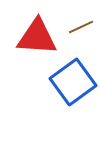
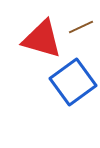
red triangle: moved 5 px right, 2 px down; rotated 12 degrees clockwise
